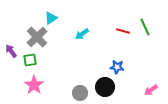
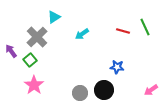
cyan triangle: moved 3 px right, 1 px up
green square: rotated 32 degrees counterclockwise
black circle: moved 1 px left, 3 px down
